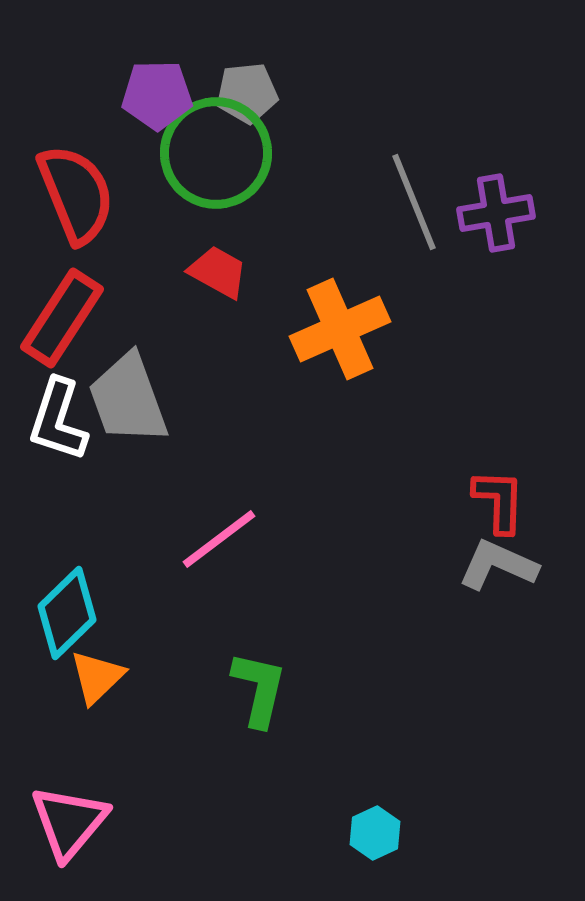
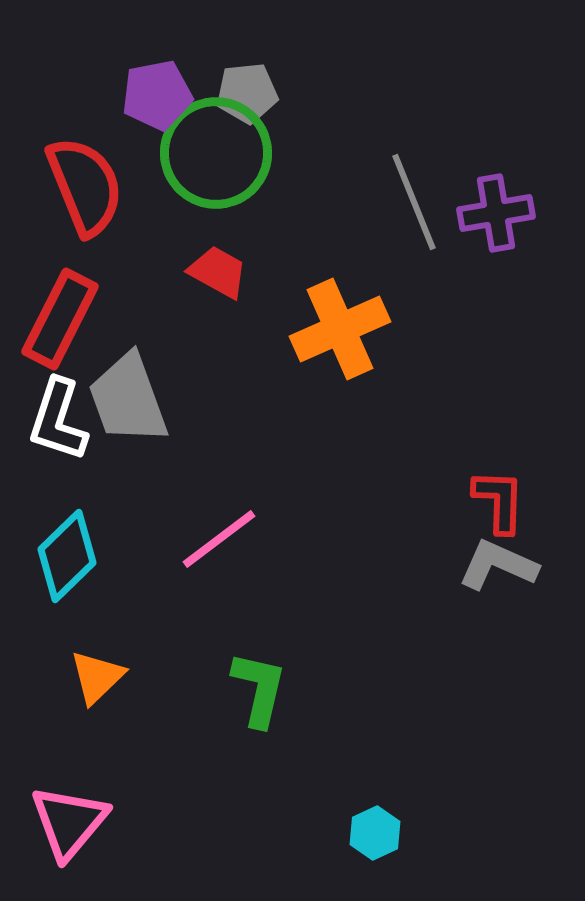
purple pentagon: rotated 10 degrees counterclockwise
red semicircle: moved 9 px right, 8 px up
red rectangle: moved 2 px left, 1 px down; rotated 6 degrees counterclockwise
cyan diamond: moved 57 px up
